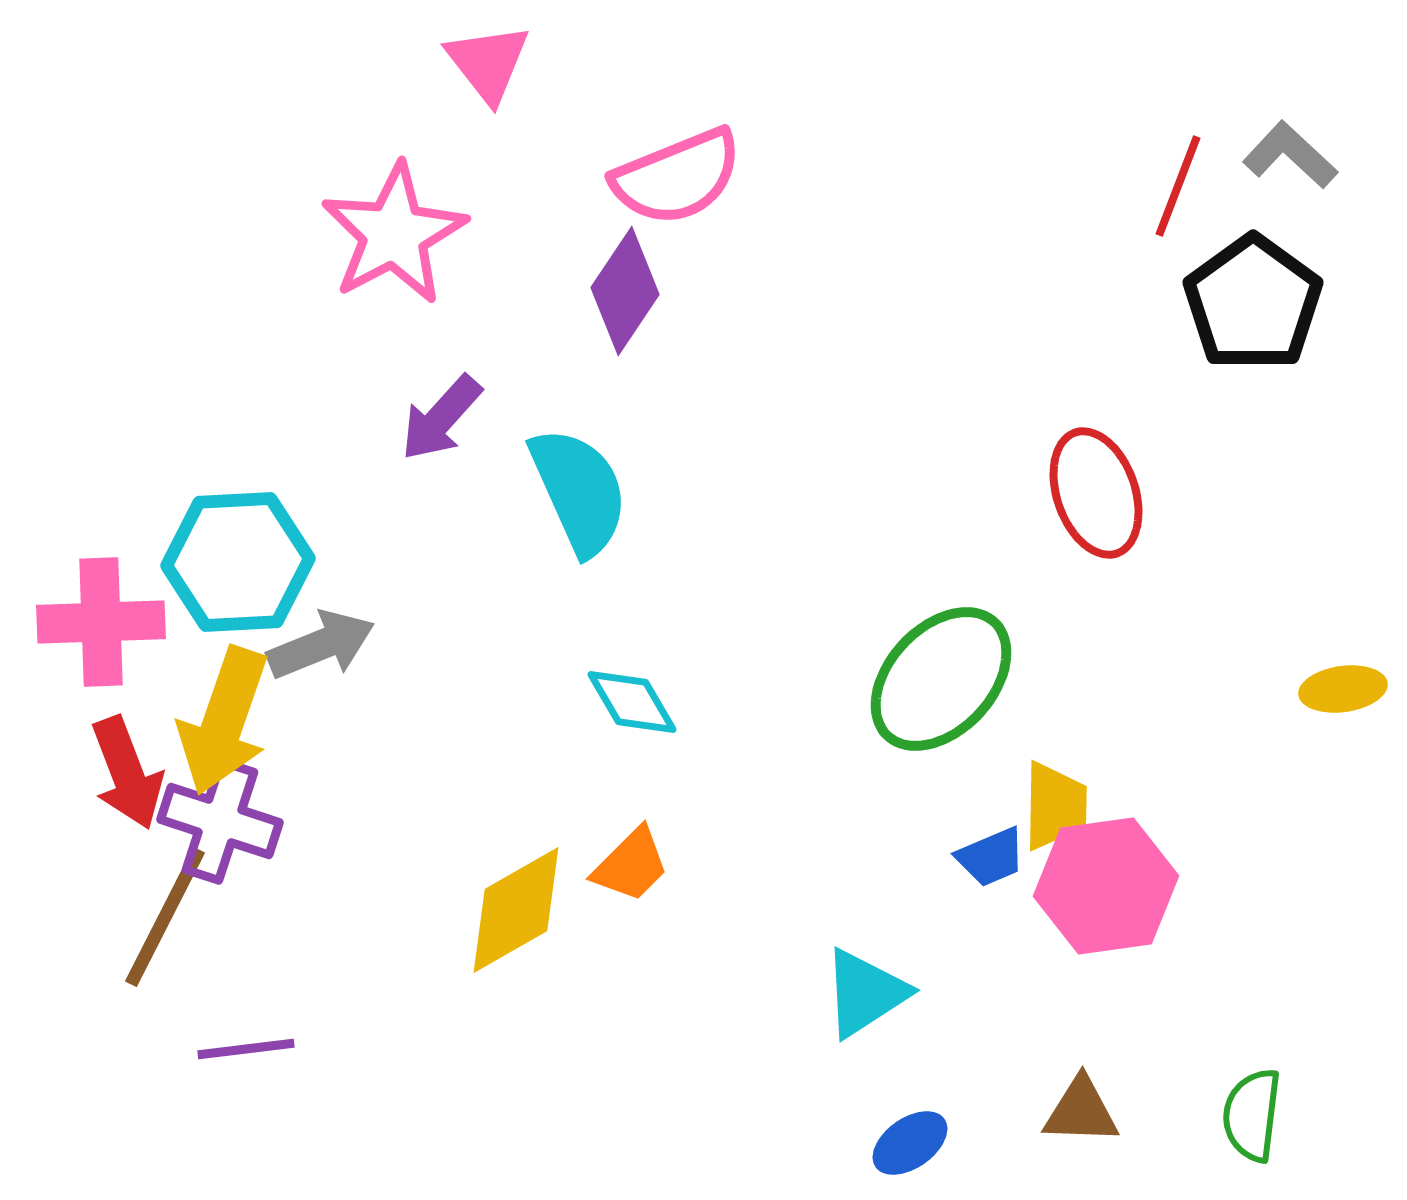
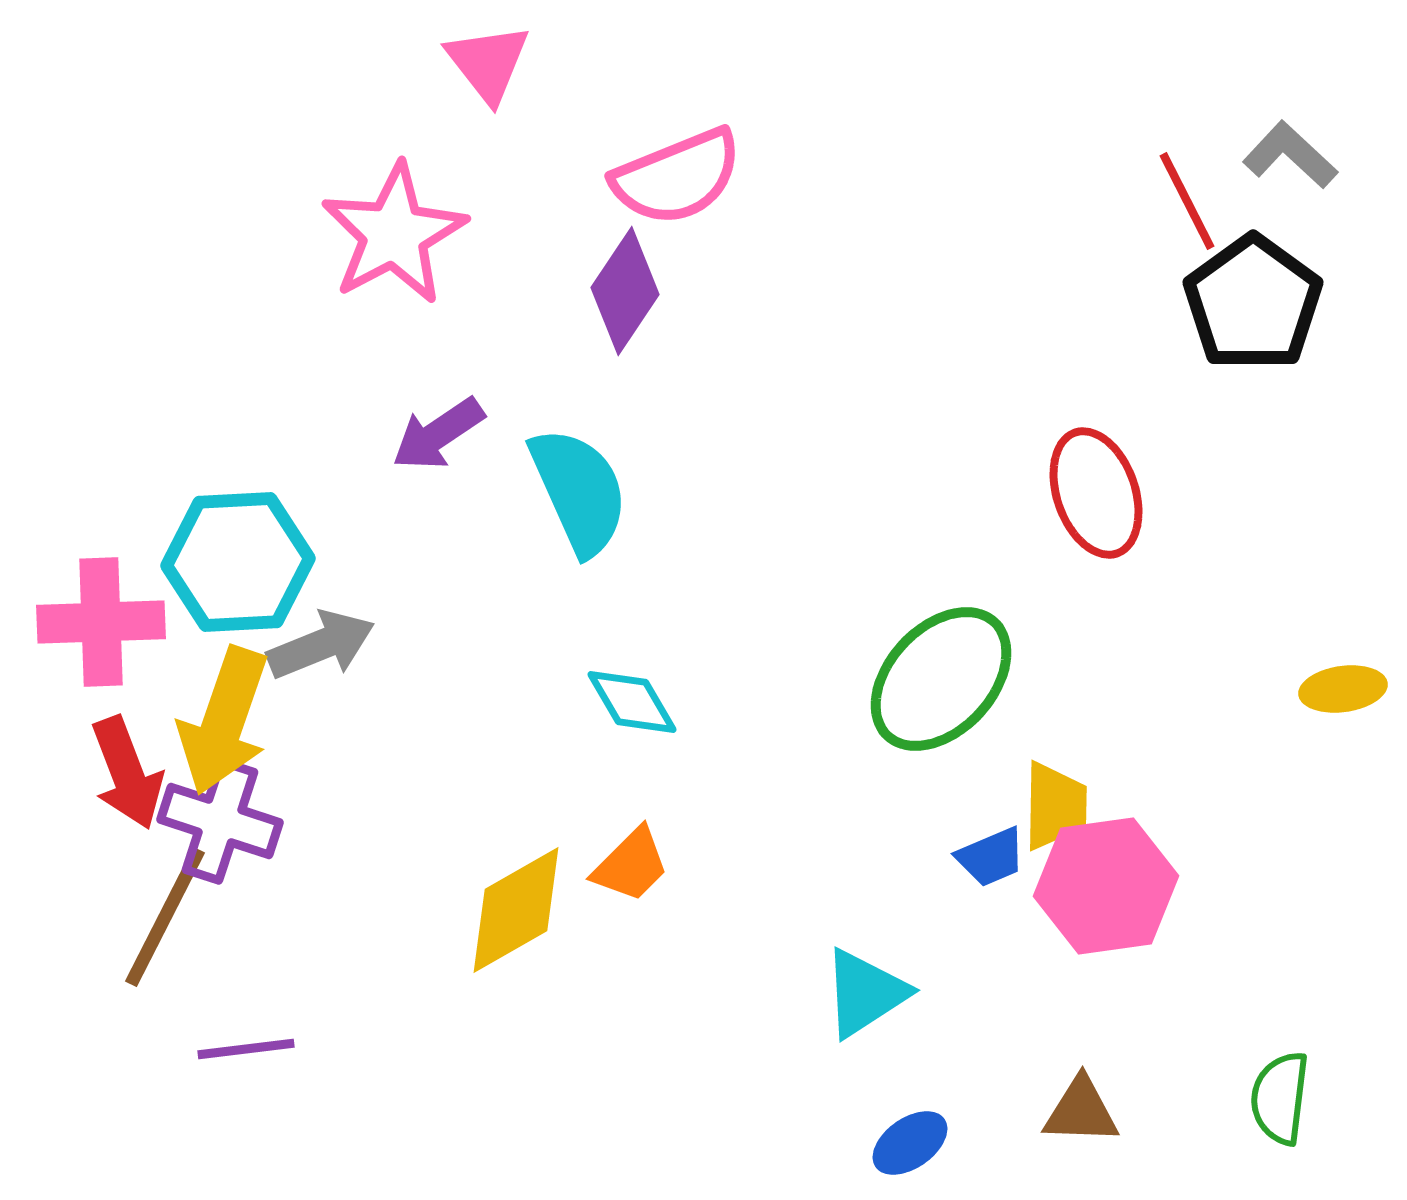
red line: moved 9 px right, 15 px down; rotated 48 degrees counterclockwise
purple arrow: moved 3 px left, 16 px down; rotated 14 degrees clockwise
green semicircle: moved 28 px right, 17 px up
